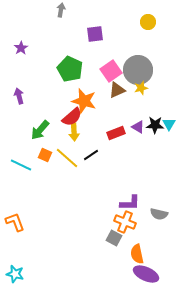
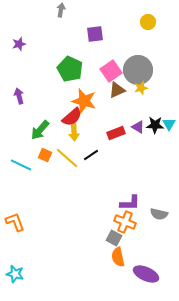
purple star: moved 2 px left, 4 px up; rotated 16 degrees clockwise
orange semicircle: moved 19 px left, 3 px down
